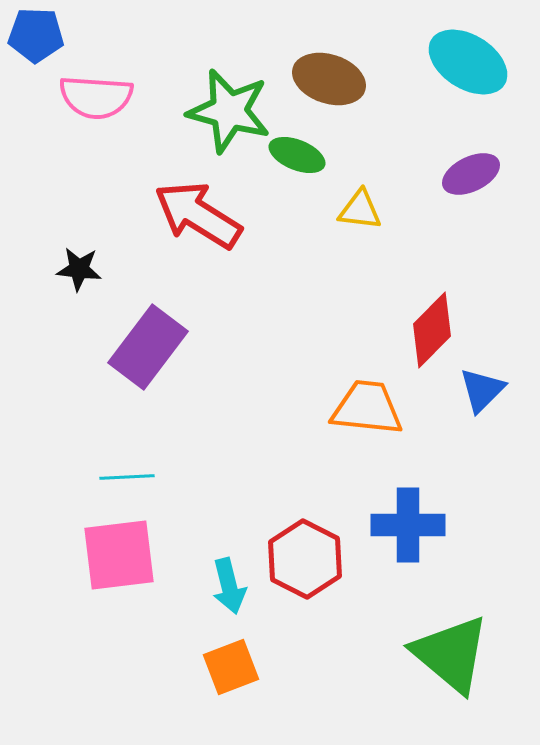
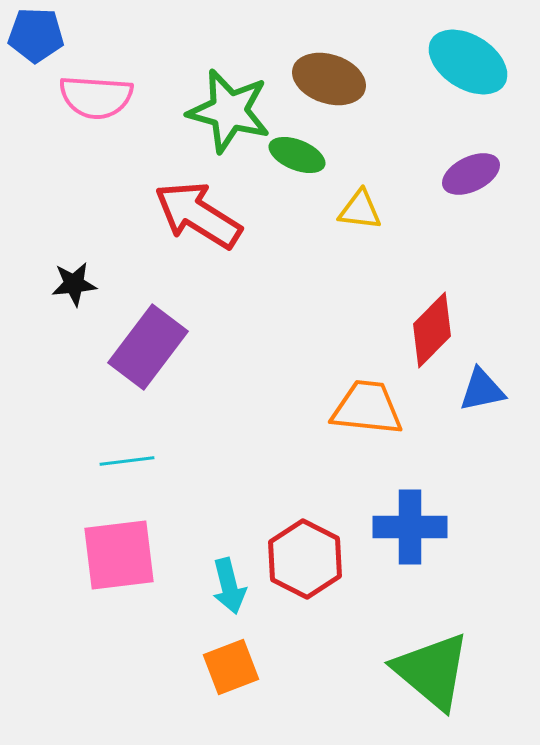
black star: moved 5 px left, 15 px down; rotated 12 degrees counterclockwise
blue triangle: rotated 33 degrees clockwise
cyan line: moved 16 px up; rotated 4 degrees counterclockwise
blue cross: moved 2 px right, 2 px down
green triangle: moved 19 px left, 17 px down
